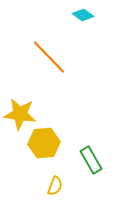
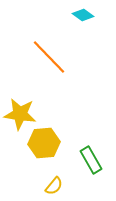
yellow semicircle: moved 1 px left; rotated 18 degrees clockwise
